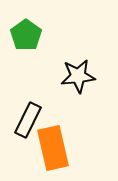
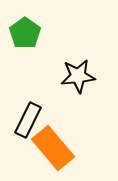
green pentagon: moved 1 px left, 2 px up
orange rectangle: rotated 27 degrees counterclockwise
